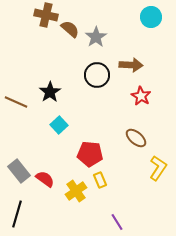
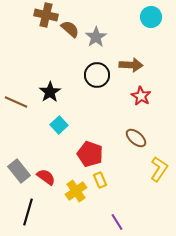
red pentagon: rotated 15 degrees clockwise
yellow L-shape: moved 1 px right, 1 px down
red semicircle: moved 1 px right, 2 px up
black line: moved 11 px right, 2 px up
